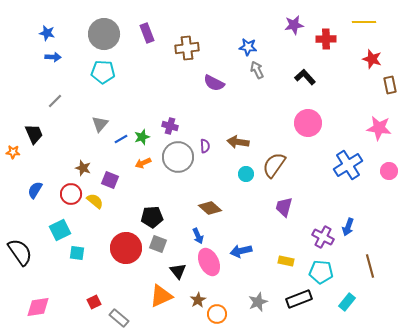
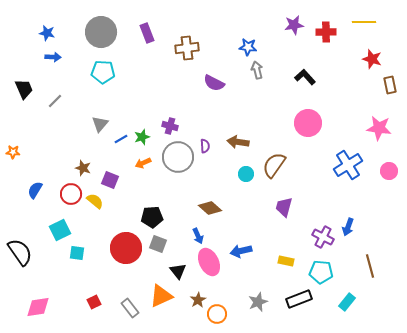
gray circle at (104, 34): moved 3 px left, 2 px up
red cross at (326, 39): moved 7 px up
gray arrow at (257, 70): rotated 12 degrees clockwise
black trapezoid at (34, 134): moved 10 px left, 45 px up
gray rectangle at (119, 318): moved 11 px right, 10 px up; rotated 12 degrees clockwise
